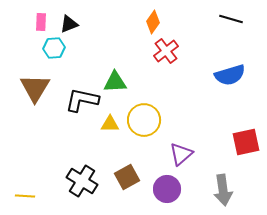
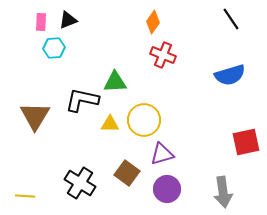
black line: rotated 40 degrees clockwise
black triangle: moved 1 px left, 4 px up
red cross: moved 3 px left, 4 px down; rotated 30 degrees counterclockwise
brown triangle: moved 28 px down
purple triangle: moved 19 px left; rotated 25 degrees clockwise
brown square: moved 4 px up; rotated 25 degrees counterclockwise
black cross: moved 2 px left, 2 px down
gray arrow: moved 2 px down
